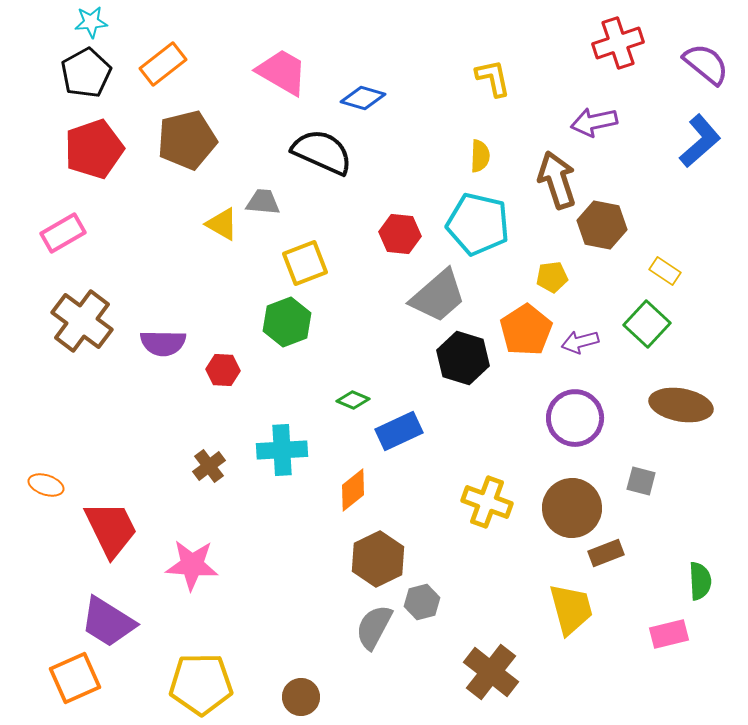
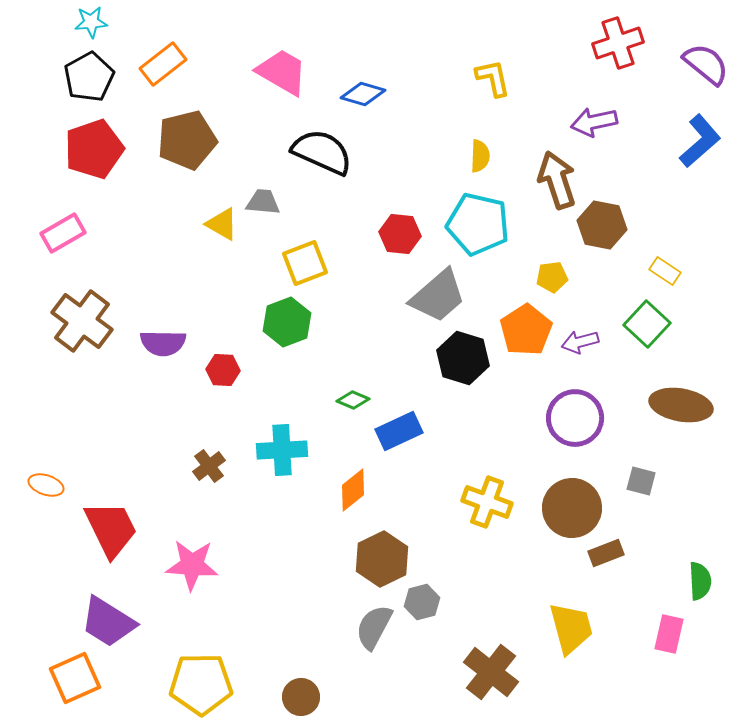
black pentagon at (86, 73): moved 3 px right, 4 px down
blue diamond at (363, 98): moved 4 px up
brown hexagon at (378, 559): moved 4 px right
yellow trapezoid at (571, 609): moved 19 px down
pink rectangle at (669, 634): rotated 63 degrees counterclockwise
